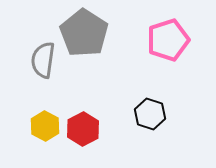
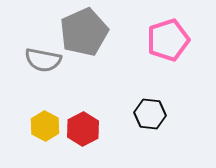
gray pentagon: moved 1 px up; rotated 15 degrees clockwise
gray semicircle: rotated 87 degrees counterclockwise
black hexagon: rotated 12 degrees counterclockwise
